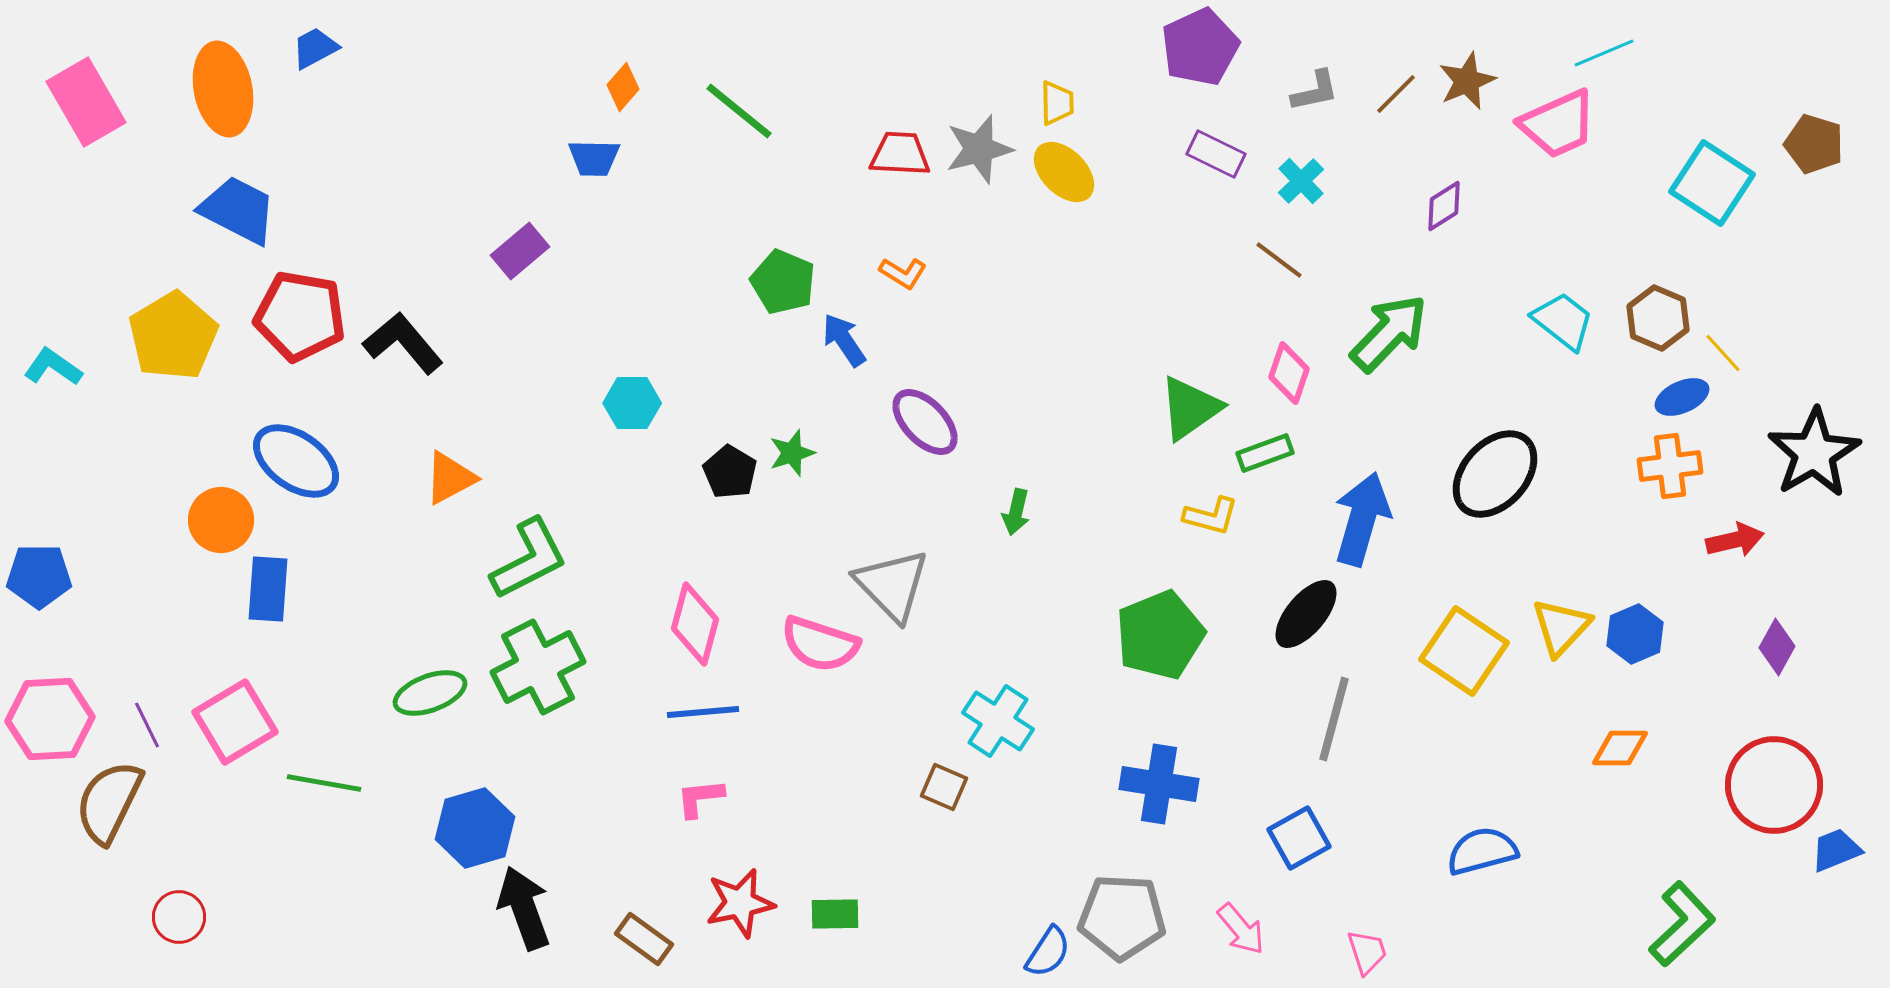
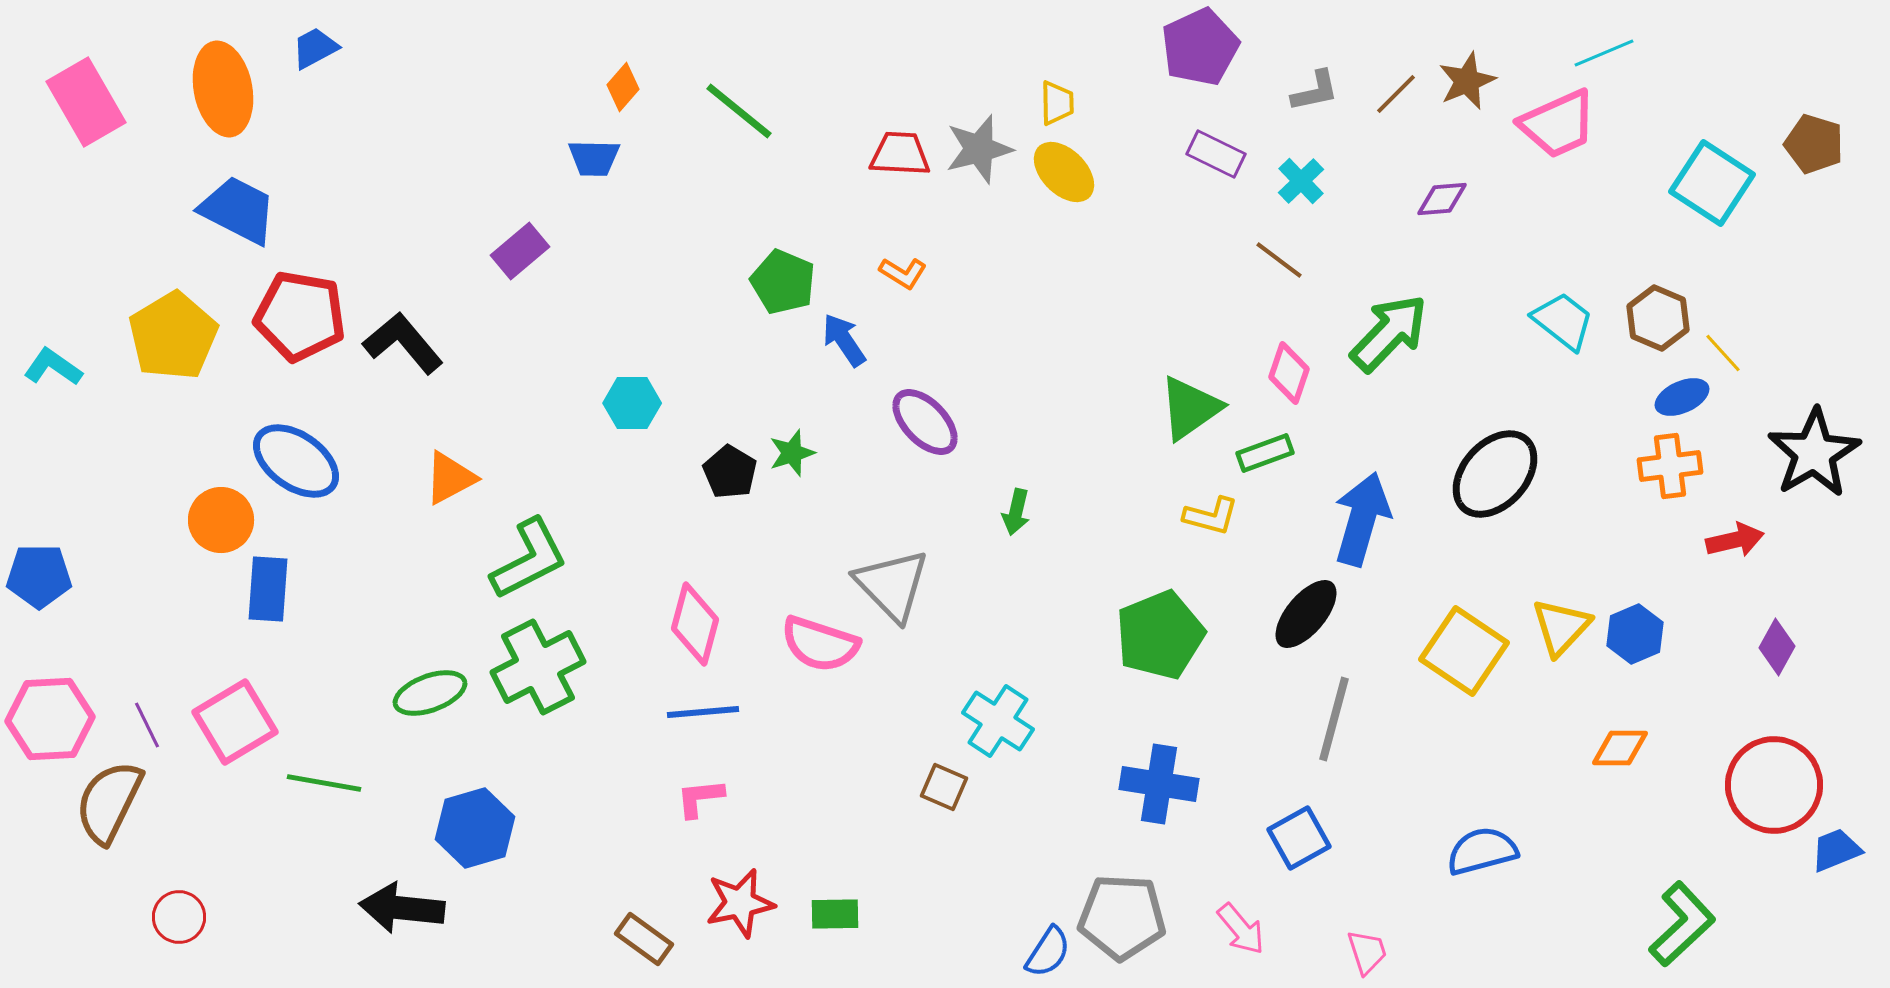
purple diamond at (1444, 206): moved 2 px left, 7 px up; rotated 28 degrees clockwise
black arrow at (524, 908): moved 122 px left; rotated 64 degrees counterclockwise
